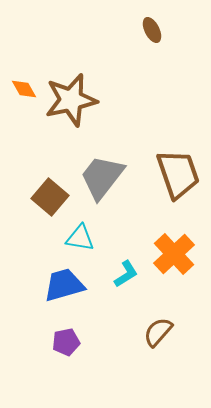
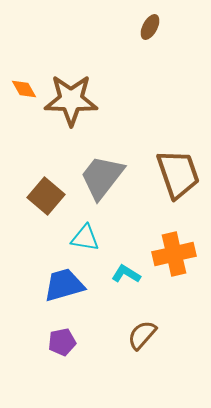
brown ellipse: moved 2 px left, 3 px up; rotated 55 degrees clockwise
brown star: rotated 14 degrees clockwise
brown square: moved 4 px left, 1 px up
cyan triangle: moved 5 px right
orange cross: rotated 30 degrees clockwise
cyan L-shape: rotated 116 degrees counterclockwise
brown semicircle: moved 16 px left, 3 px down
purple pentagon: moved 4 px left
